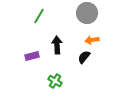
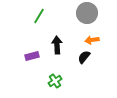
green cross: rotated 24 degrees clockwise
